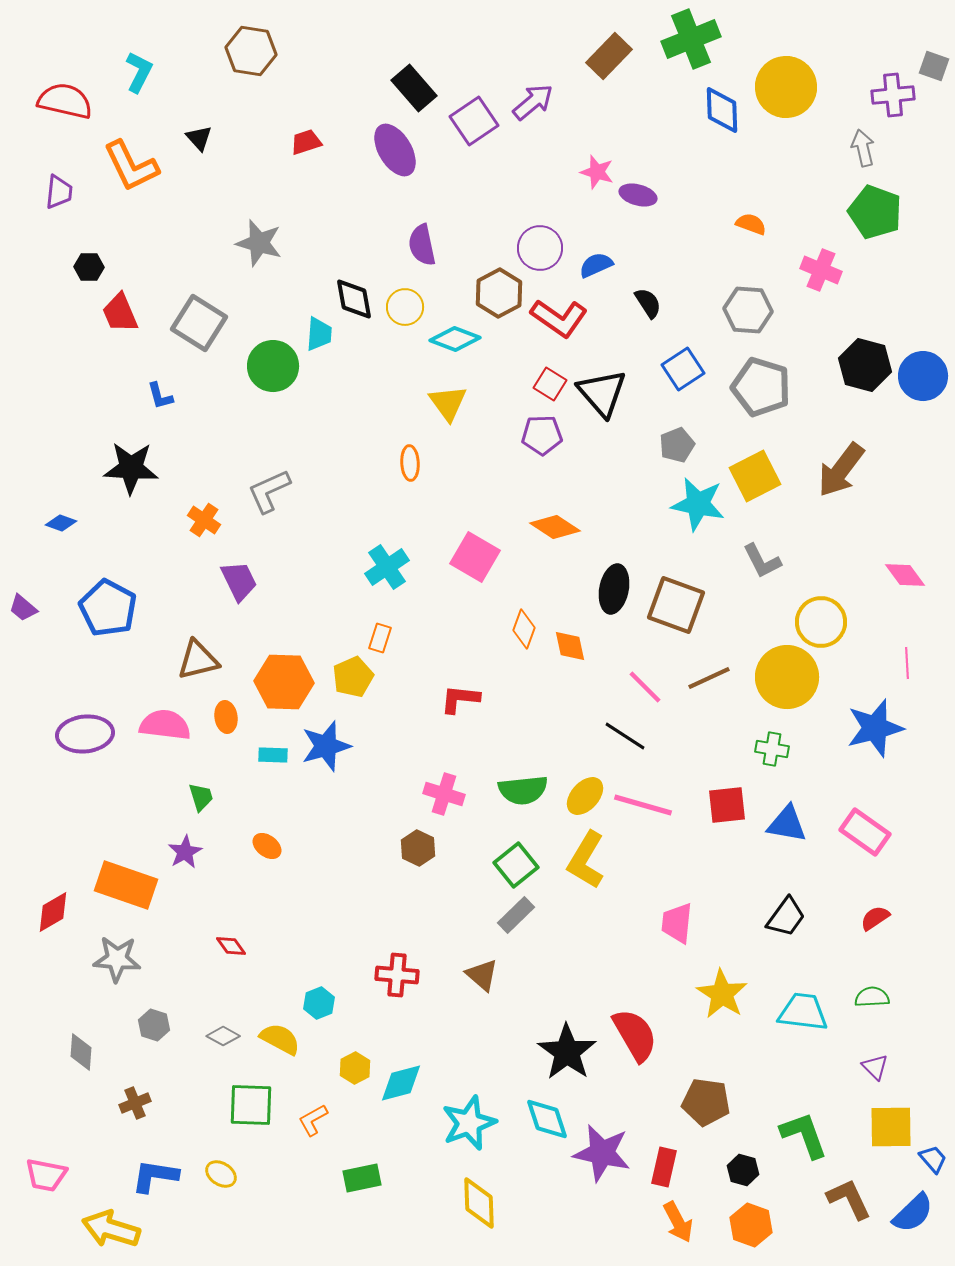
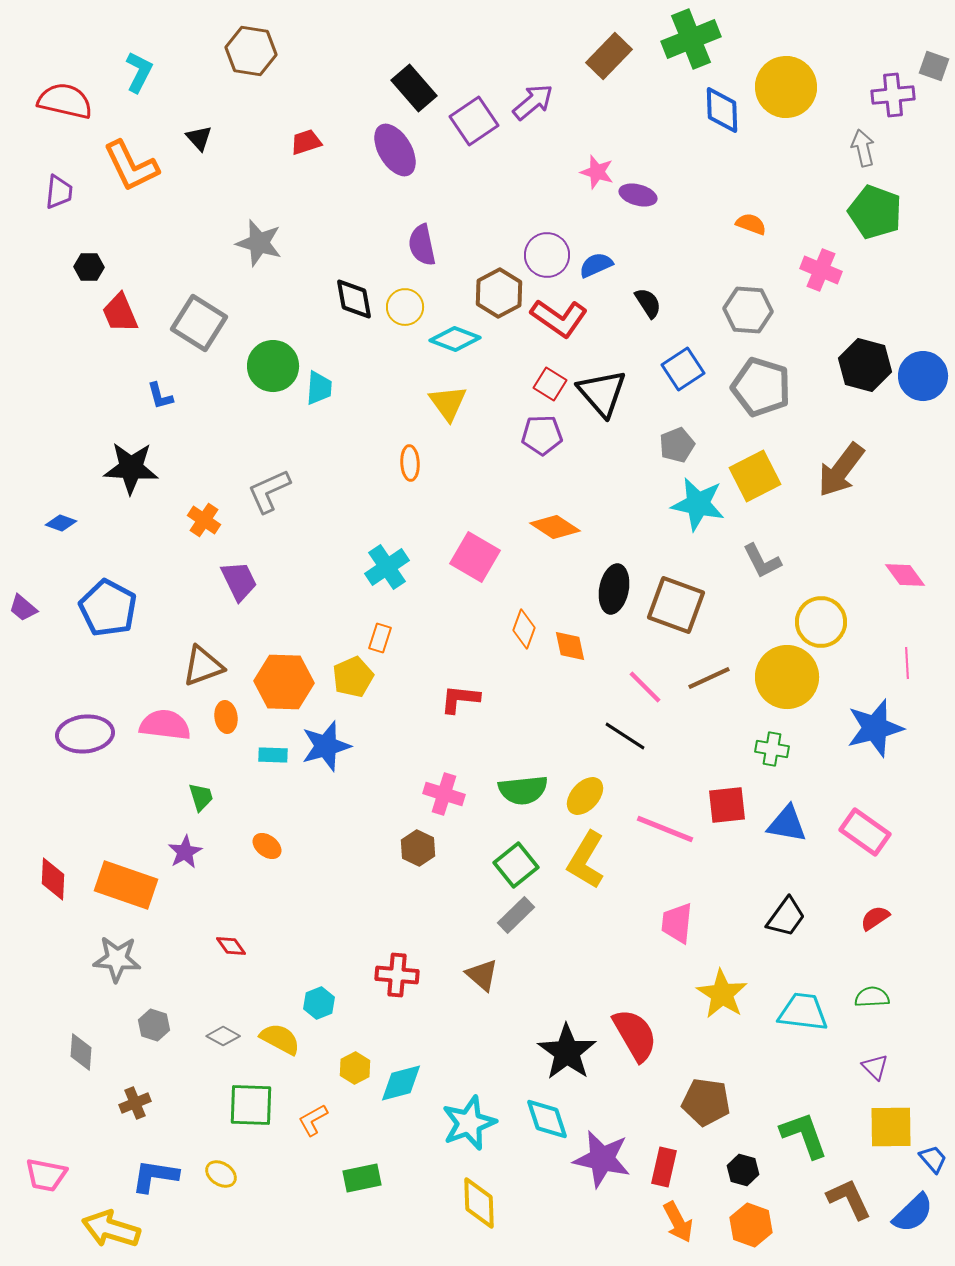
purple circle at (540, 248): moved 7 px right, 7 px down
cyan trapezoid at (319, 334): moved 54 px down
brown triangle at (198, 660): moved 5 px right, 6 px down; rotated 6 degrees counterclockwise
pink line at (643, 805): moved 22 px right, 24 px down; rotated 6 degrees clockwise
red diamond at (53, 912): moved 33 px up; rotated 57 degrees counterclockwise
purple star at (602, 1153): moved 6 px down
